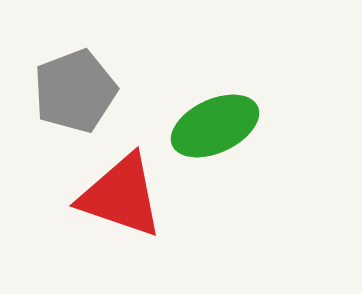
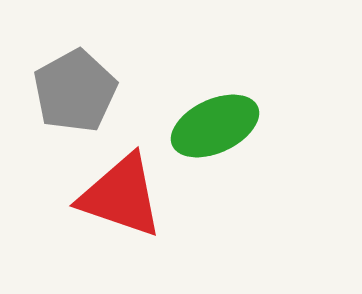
gray pentagon: rotated 8 degrees counterclockwise
